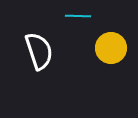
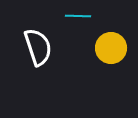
white semicircle: moved 1 px left, 4 px up
